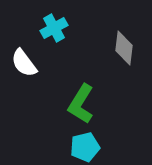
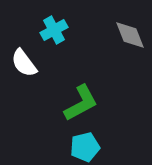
cyan cross: moved 2 px down
gray diamond: moved 6 px right, 13 px up; rotated 28 degrees counterclockwise
green L-shape: moved 1 px up; rotated 150 degrees counterclockwise
